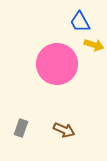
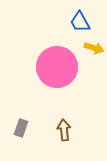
yellow arrow: moved 3 px down
pink circle: moved 3 px down
brown arrow: rotated 120 degrees counterclockwise
